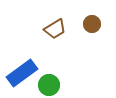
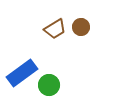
brown circle: moved 11 px left, 3 px down
